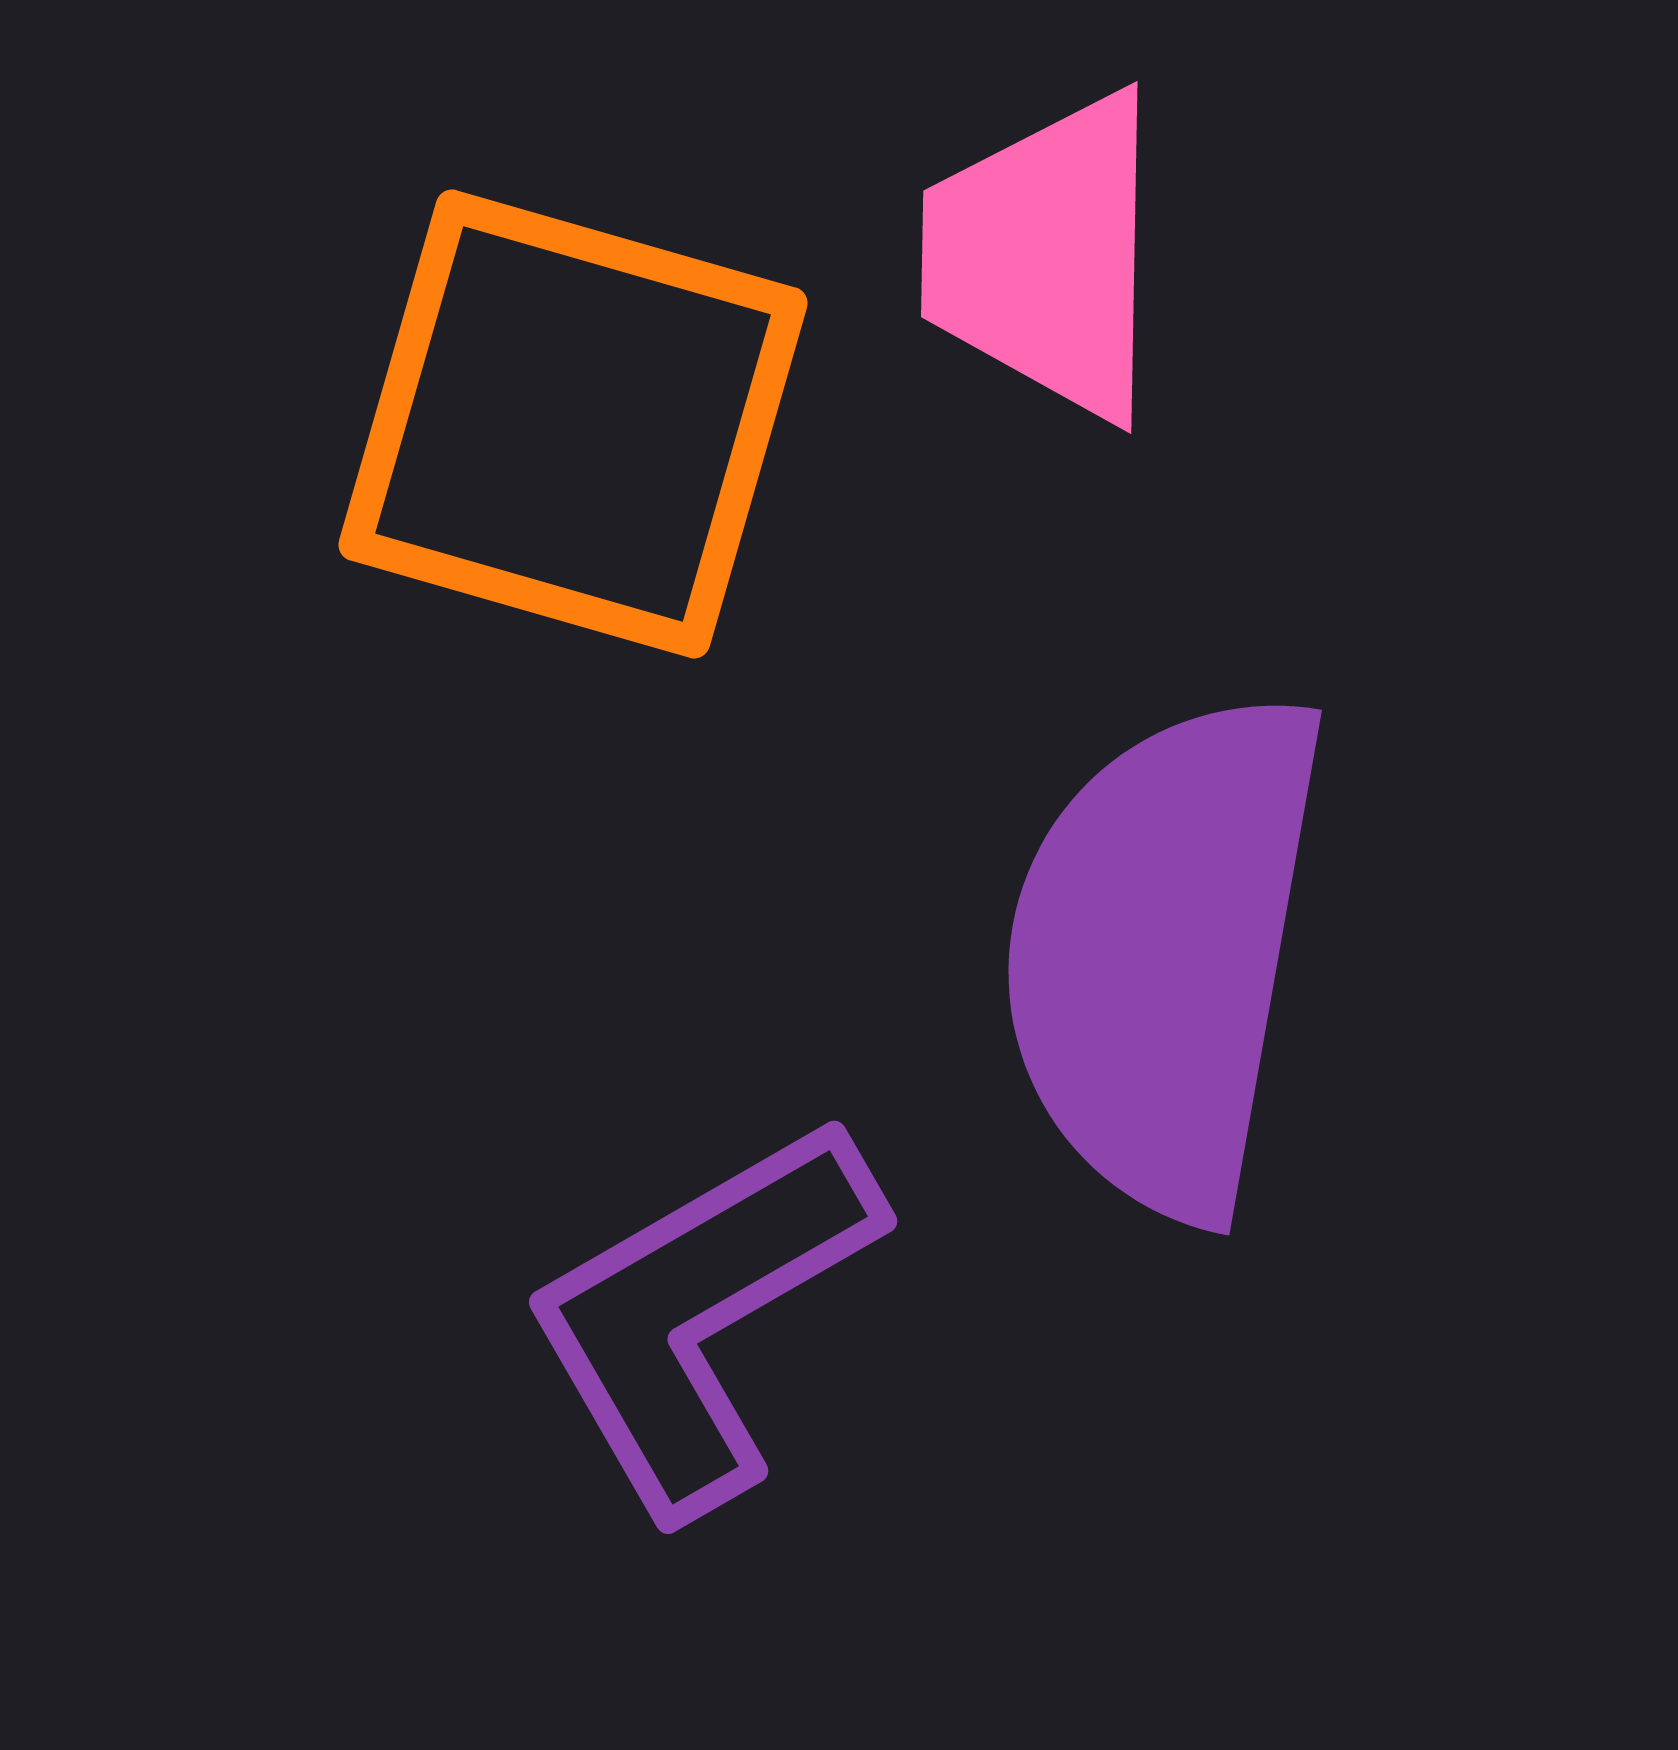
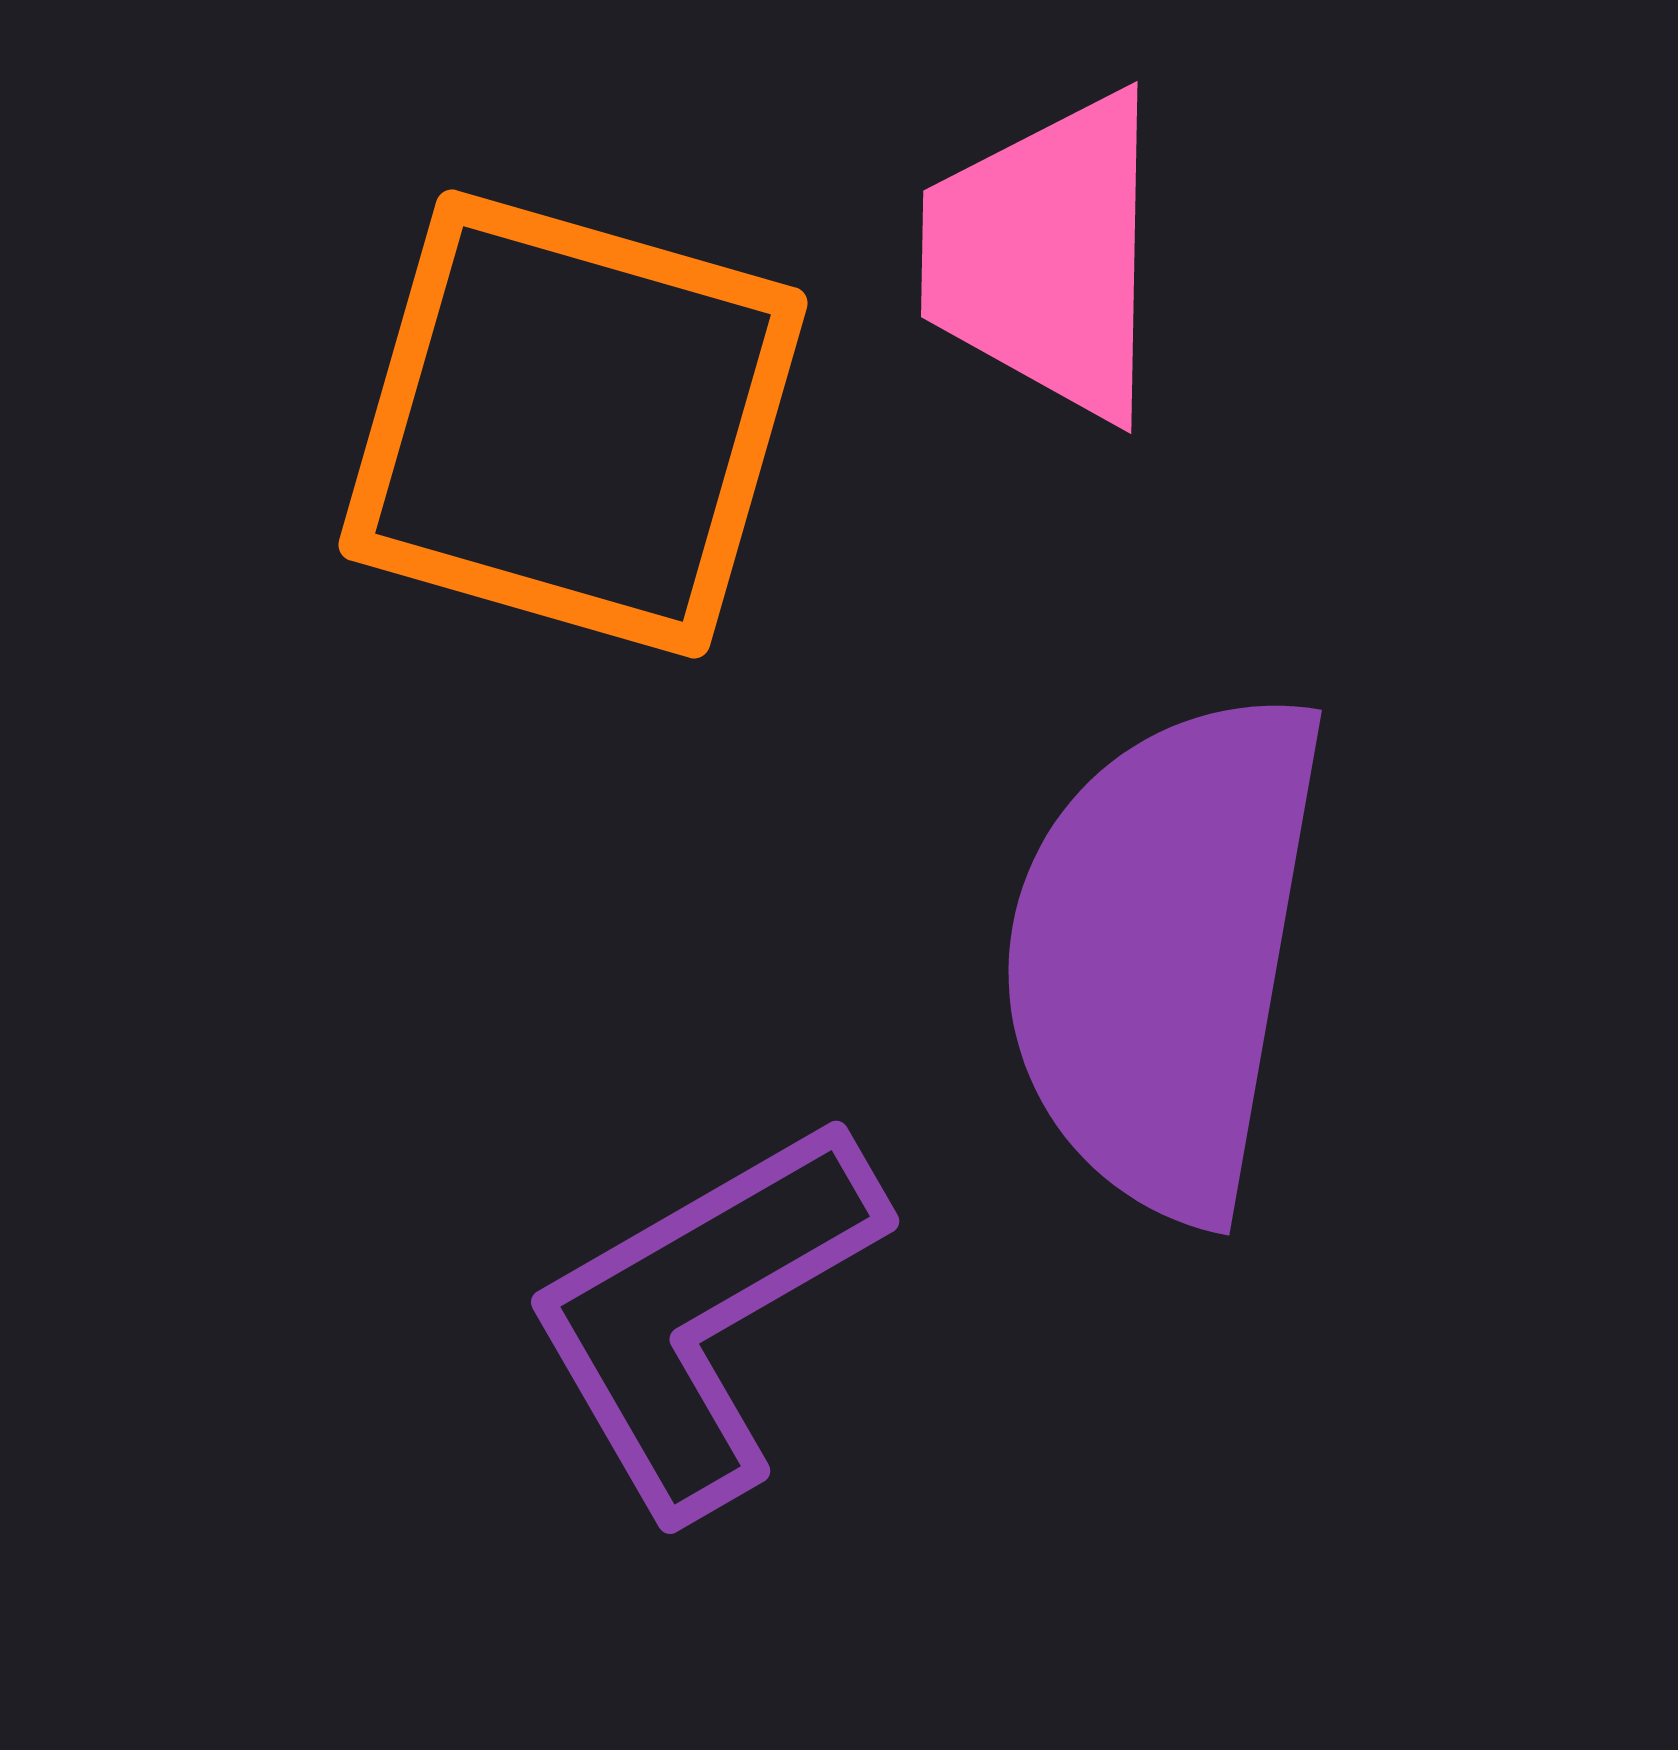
purple L-shape: moved 2 px right
